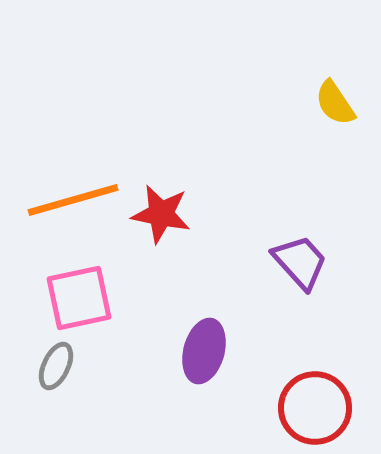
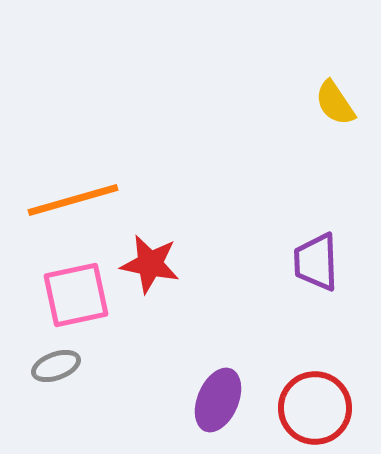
red star: moved 11 px left, 50 px down
purple trapezoid: moved 16 px right; rotated 140 degrees counterclockwise
pink square: moved 3 px left, 3 px up
purple ellipse: moved 14 px right, 49 px down; rotated 8 degrees clockwise
gray ellipse: rotated 45 degrees clockwise
